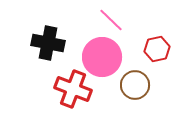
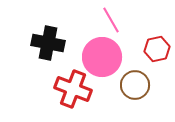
pink line: rotated 16 degrees clockwise
